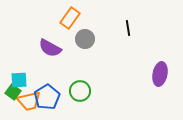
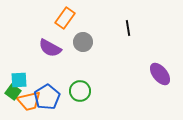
orange rectangle: moved 5 px left
gray circle: moved 2 px left, 3 px down
purple ellipse: rotated 50 degrees counterclockwise
